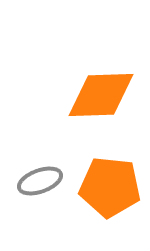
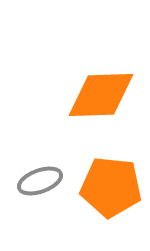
orange pentagon: moved 1 px right
